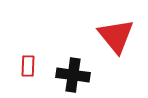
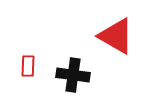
red triangle: rotated 21 degrees counterclockwise
